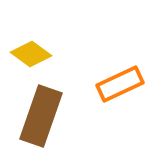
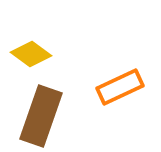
orange rectangle: moved 3 px down
